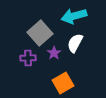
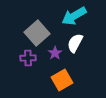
cyan arrow: rotated 15 degrees counterclockwise
gray square: moved 3 px left
purple star: moved 1 px right
orange square: moved 1 px left, 3 px up
